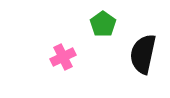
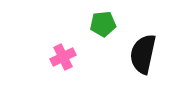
green pentagon: rotated 30 degrees clockwise
